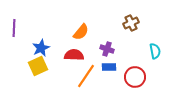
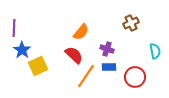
blue star: moved 19 px left, 2 px down; rotated 12 degrees counterclockwise
red semicircle: rotated 42 degrees clockwise
